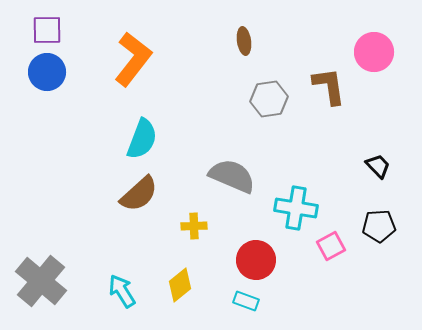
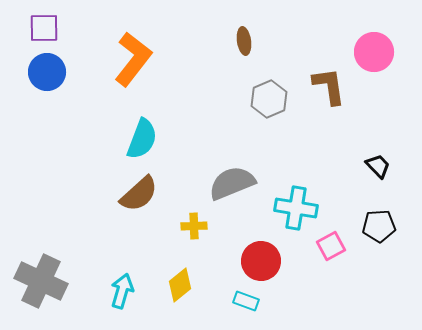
purple square: moved 3 px left, 2 px up
gray hexagon: rotated 15 degrees counterclockwise
gray semicircle: moved 7 px down; rotated 45 degrees counterclockwise
red circle: moved 5 px right, 1 px down
gray cross: rotated 15 degrees counterclockwise
cyan arrow: rotated 48 degrees clockwise
